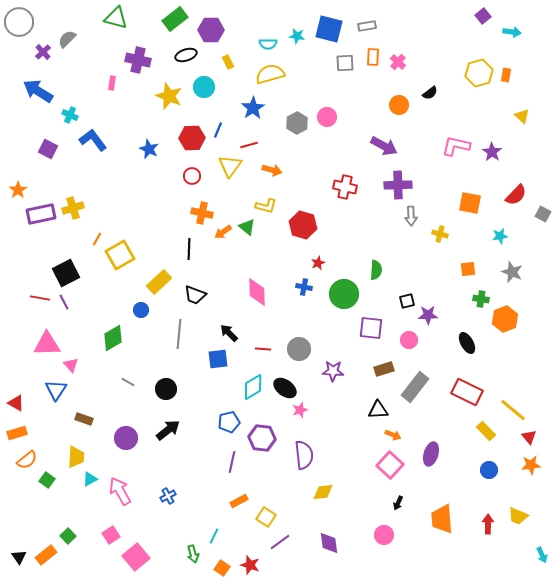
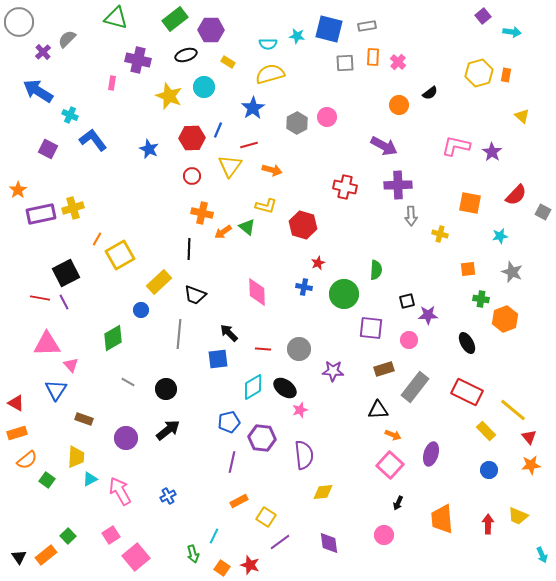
yellow rectangle at (228, 62): rotated 32 degrees counterclockwise
gray square at (543, 214): moved 2 px up
